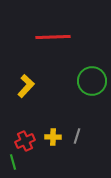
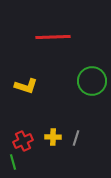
yellow L-shape: rotated 65 degrees clockwise
gray line: moved 1 px left, 2 px down
red cross: moved 2 px left
